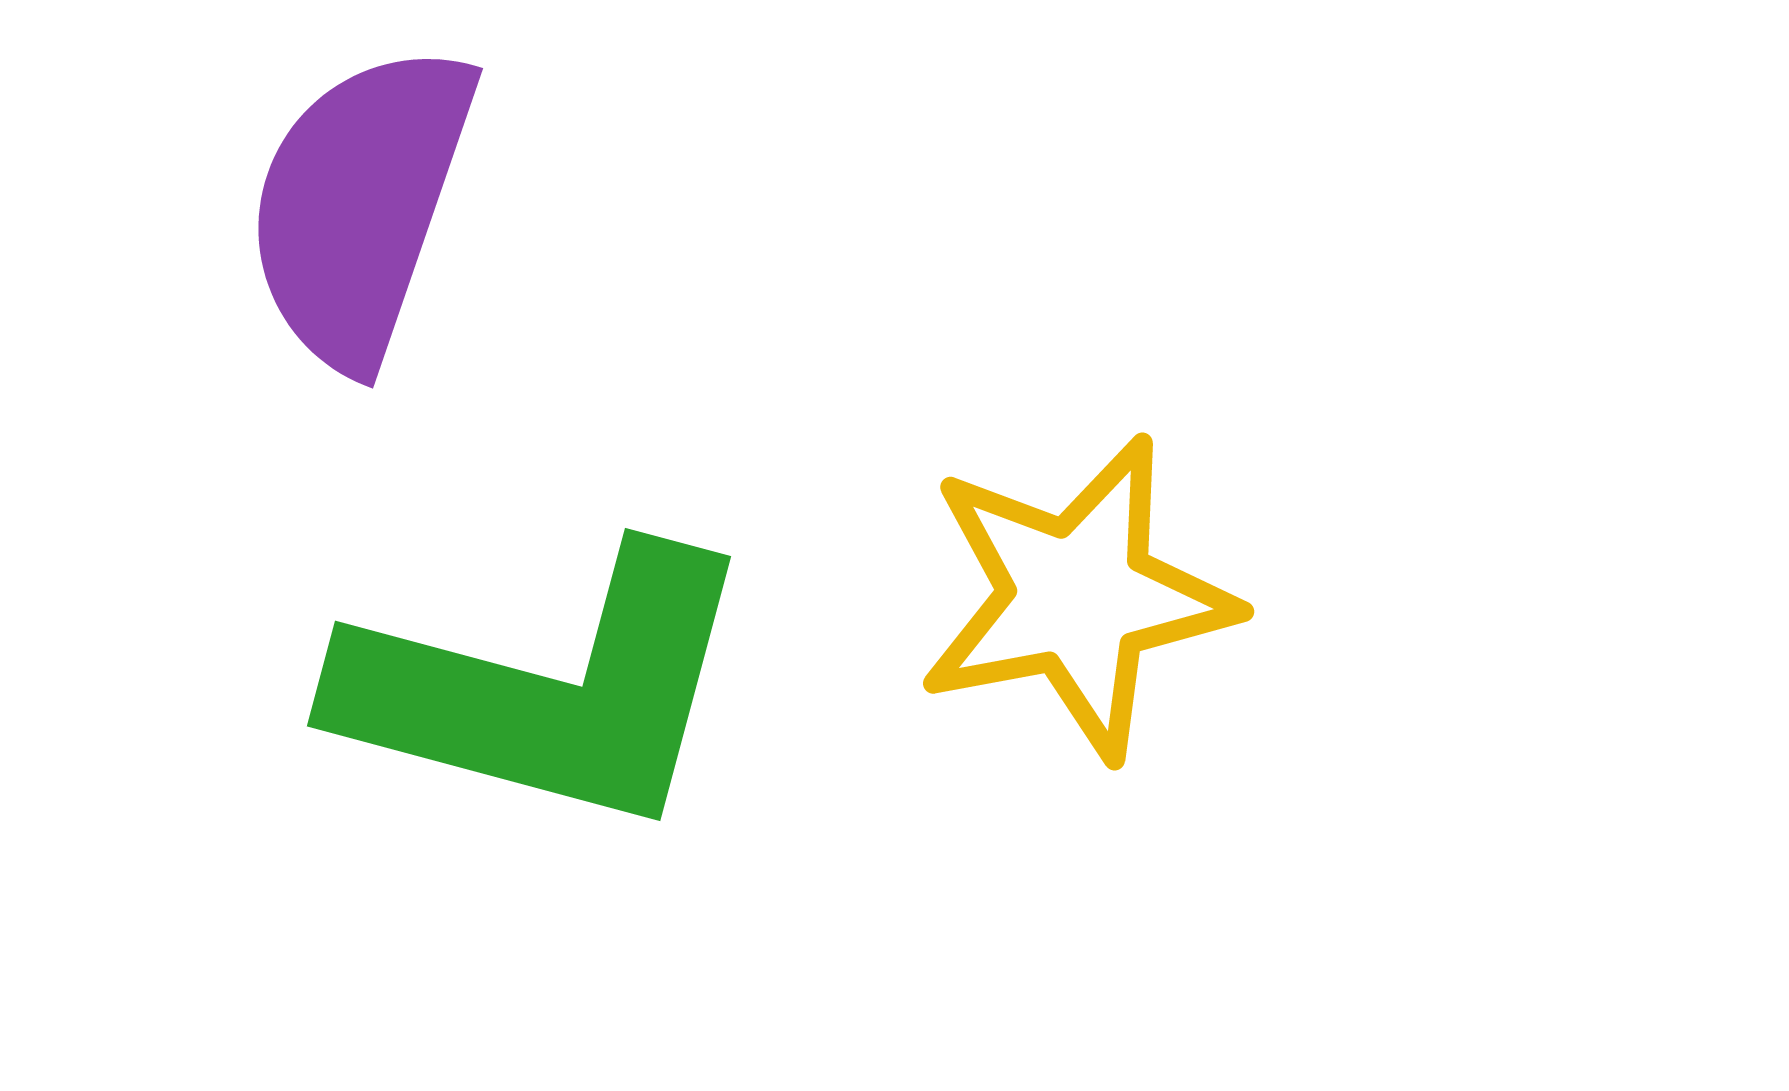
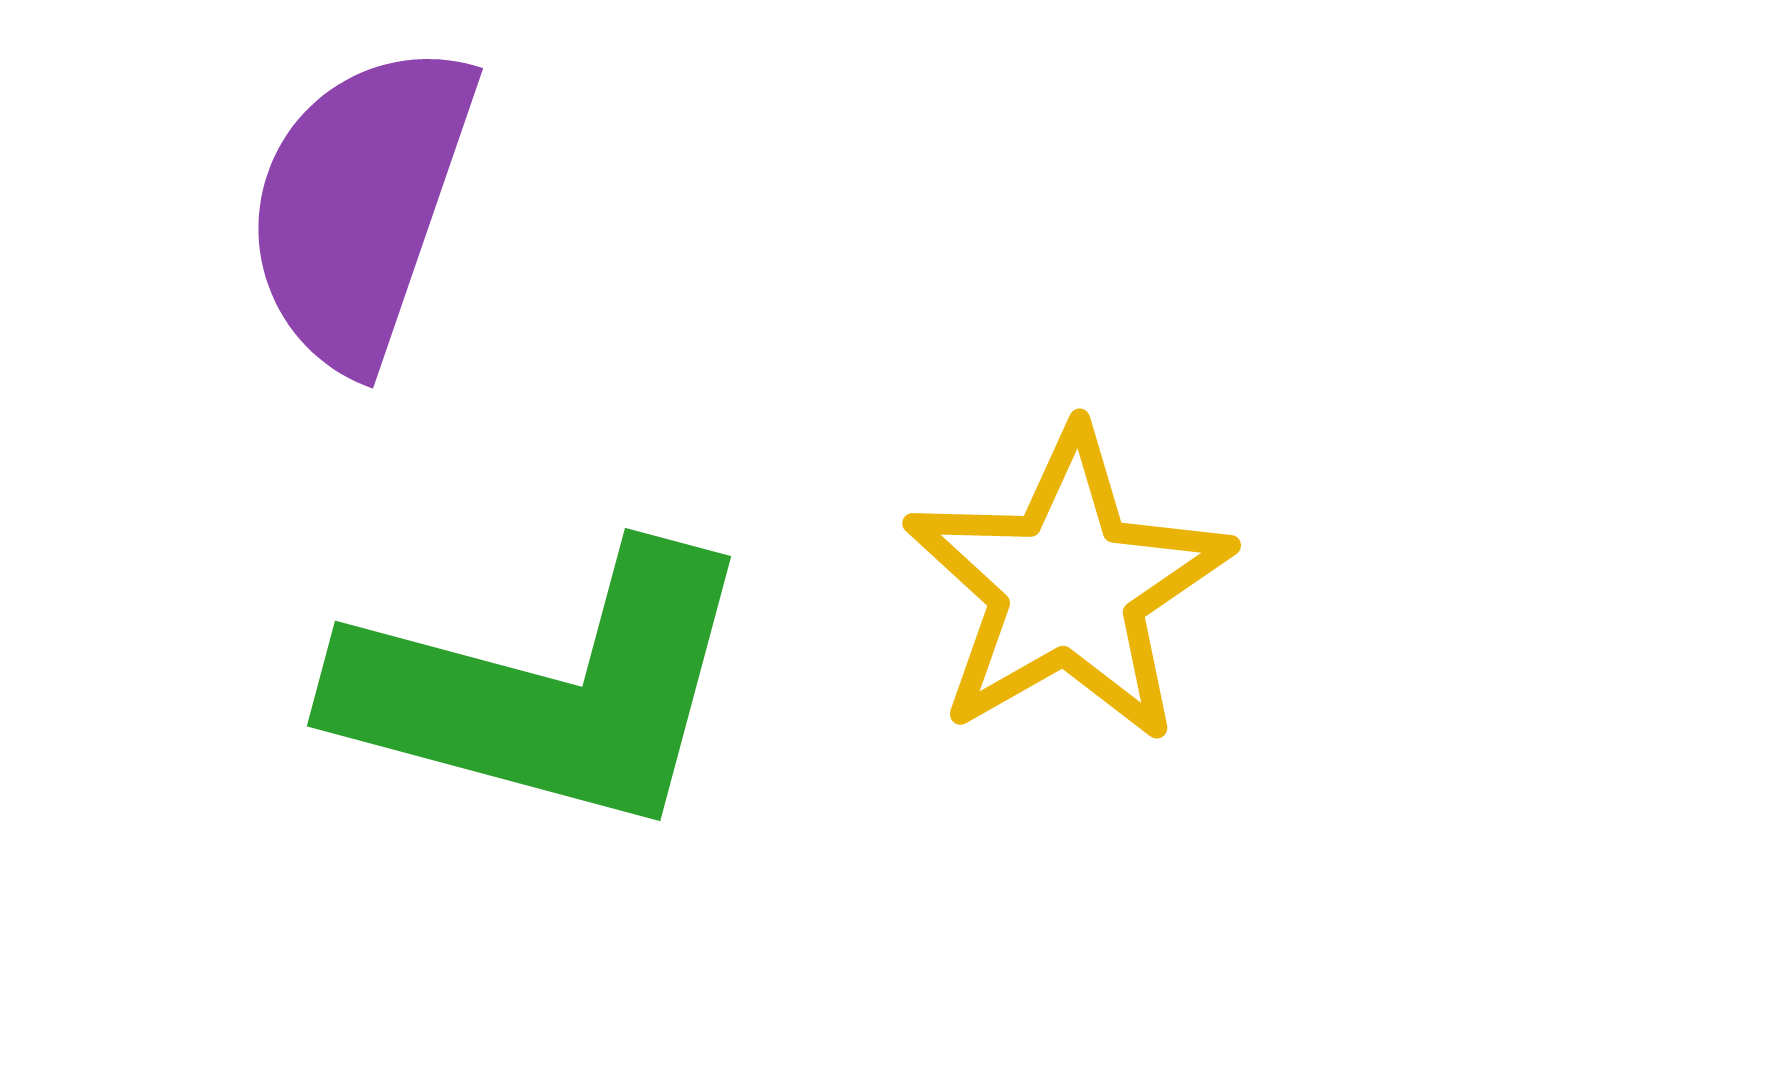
yellow star: moved 9 px left, 11 px up; rotated 19 degrees counterclockwise
